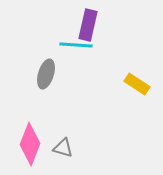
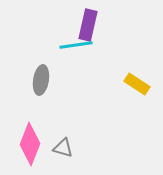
cyan line: rotated 12 degrees counterclockwise
gray ellipse: moved 5 px left, 6 px down; rotated 8 degrees counterclockwise
